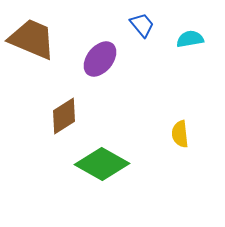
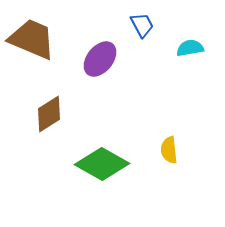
blue trapezoid: rotated 12 degrees clockwise
cyan semicircle: moved 9 px down
brown diamond: moved 15 px left, 2 px up
yellow semicircle: moved 11 px left, 16 px down
